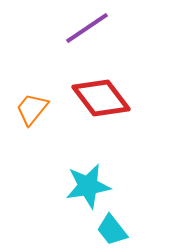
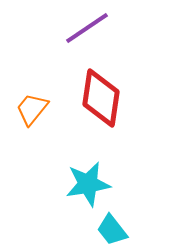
red diamond: rotated 46 degrees clockwise
cyan star: moved 2 px up
